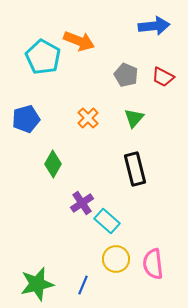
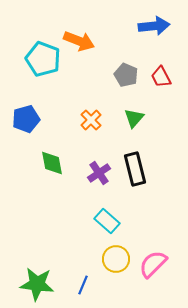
cyan pentagon: moved 2 px down; rotated 8 degrees counterclockwise
red trapezoid: moved 2 px left; rotated 35 degrees clockwise
orange cross: moved 3 px right, 2 px down
green diamond: moved 1 px left, 1 px up; rotated 40 degrees counterclockwise
purple cross: moved 17 px right, 30 px up
pink semicircle: rotated 52 degrees clockwise
green star: rotated 20 degrees clockwise
